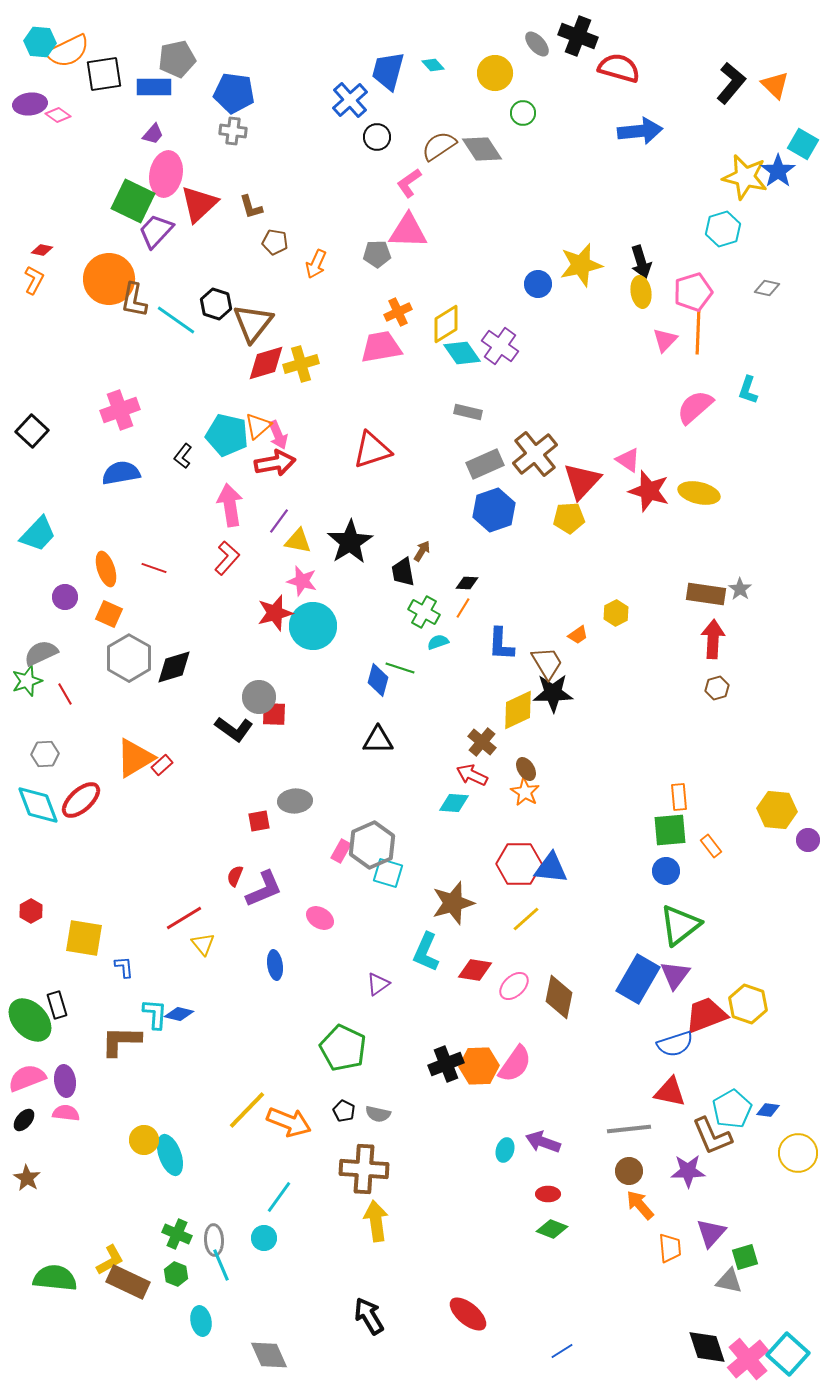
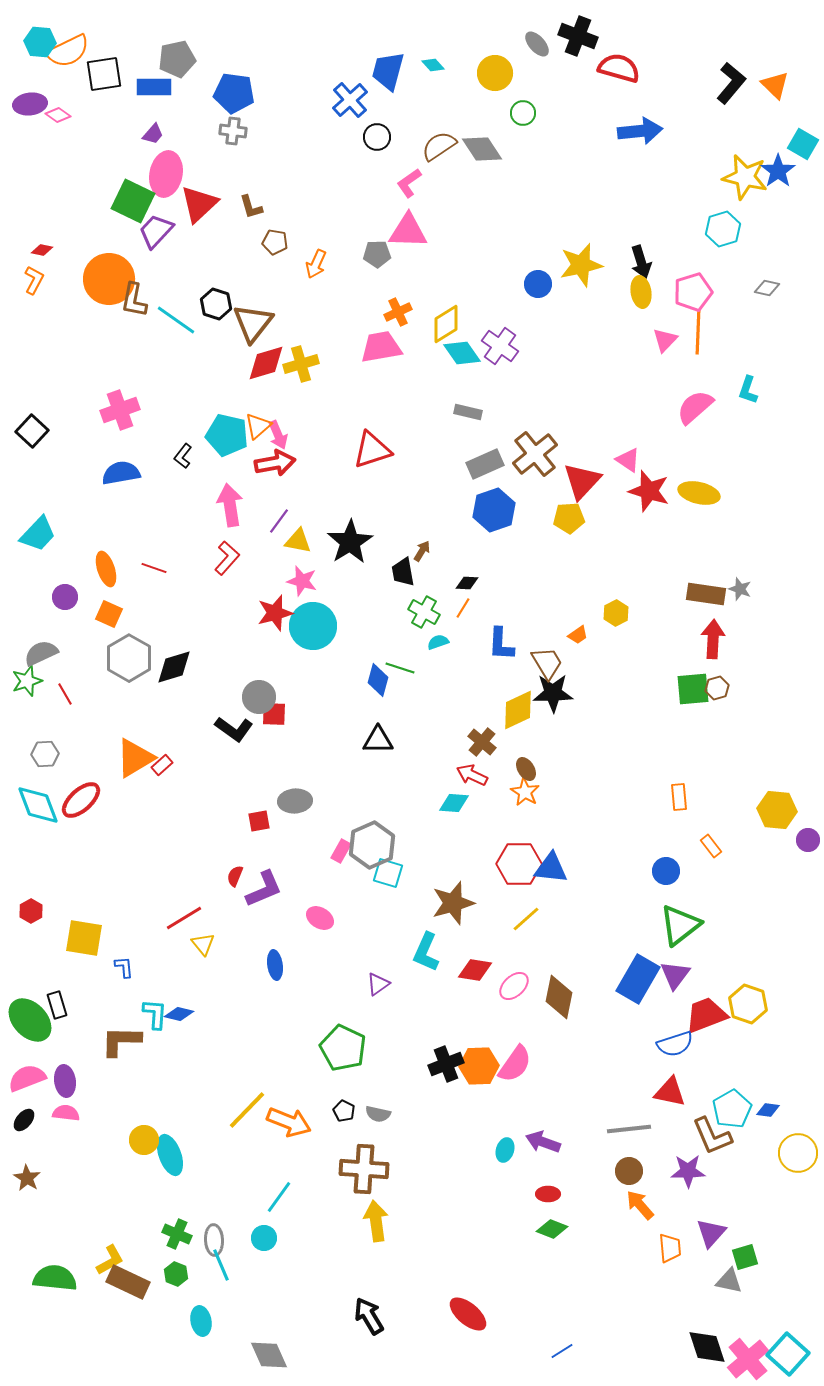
gray star at (740, 589): rotated 15 degrees counterclockwise
green square at (670, 830): moved 23 px right, 141 px up
